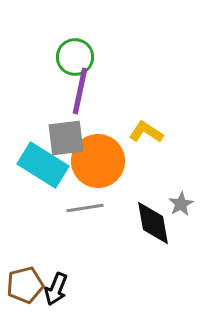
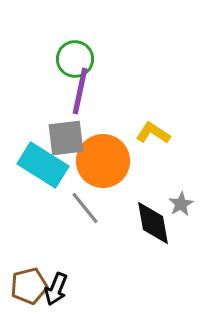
green circle: moved 2 px down
yellow L-shape: moved 7 px right, 1 px down
orange circle: moved 5 px right
gray line: rotated 60 degrees clockwise
brown pentagon: moved 4 px right, 1 px down
